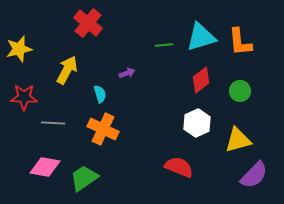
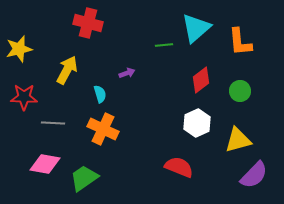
red cross: rotated 24 degrees counterclockwise
cyan triangle: moved 5 px left, 9 px up; rotated 24 degrees counterclockwise
pink diamond: moved 3 px up
